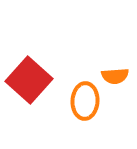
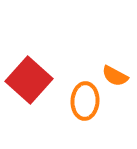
orange semicircle: rotated 32 degrees clockwise
